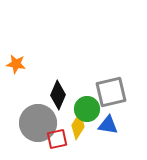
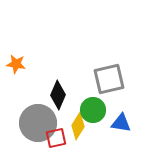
gray square: moved 2 px left, 13 px up
green circle: moved 6 px right, 1 px down
blue triangle: moved 13 px right, 2 px up
red square: moved 1 px left, 1 px up
